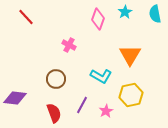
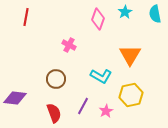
red line: rotated 54 degrees clockwise
purple line: moved 1 px right, 1 px down
